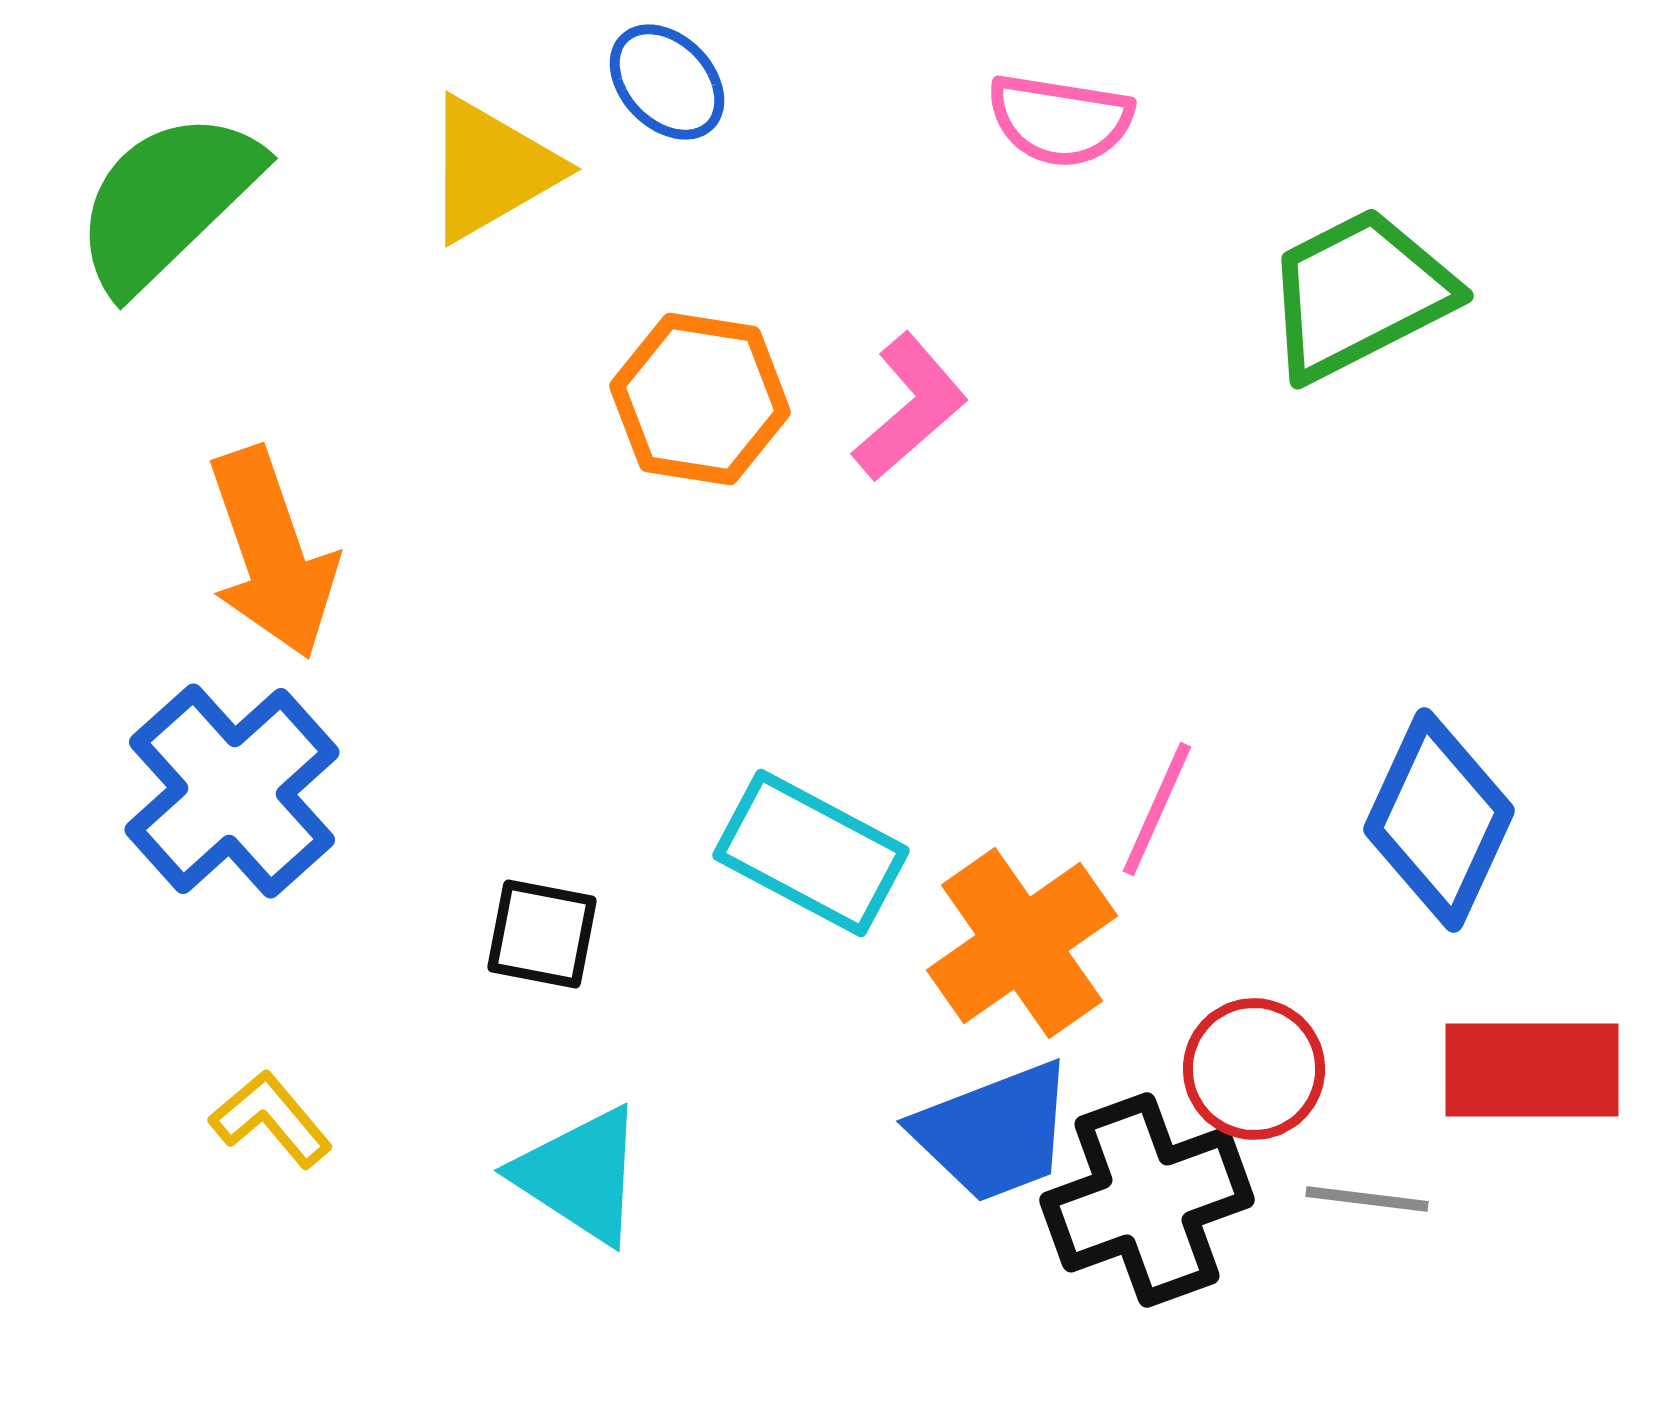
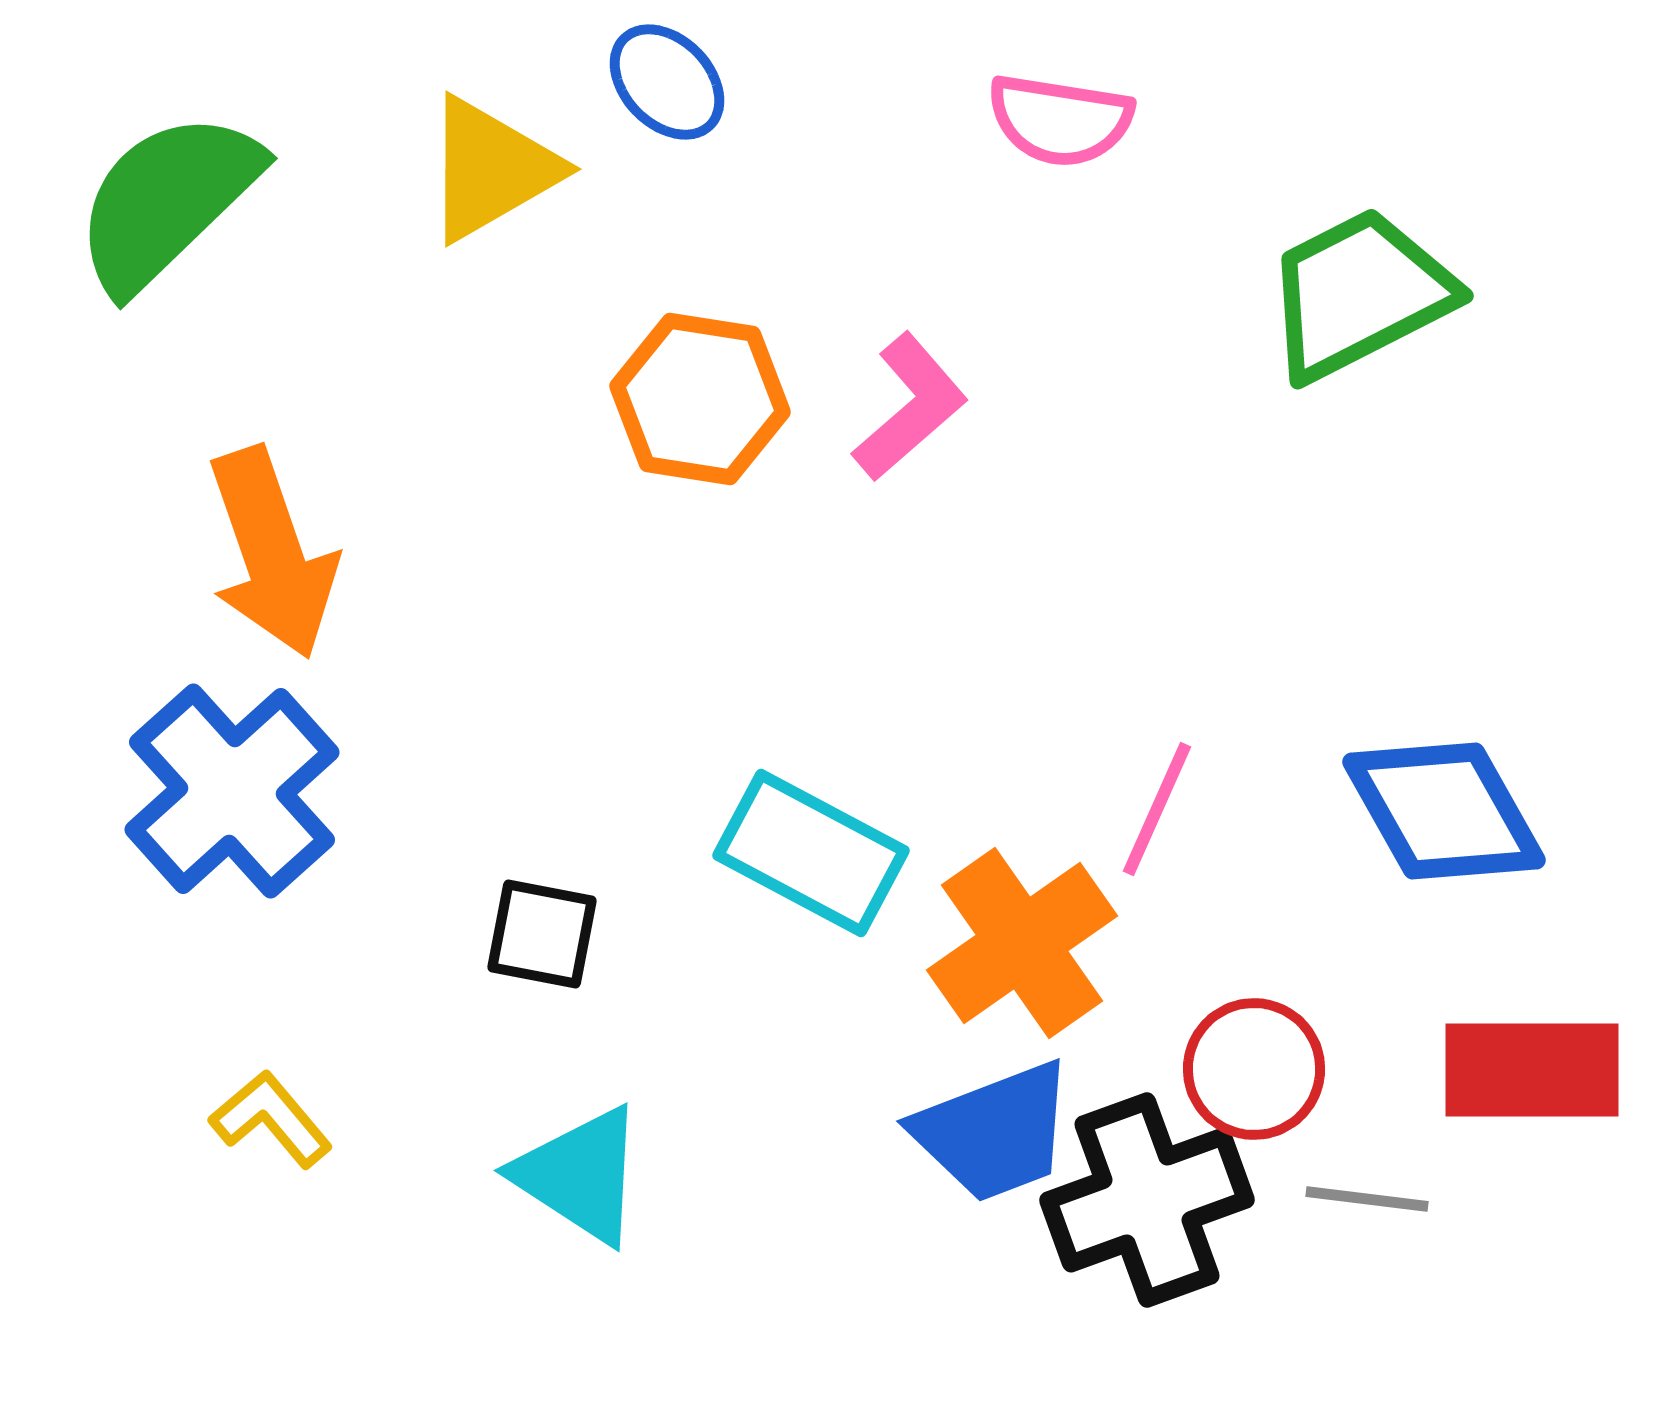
blue diamond: moved 5 px right, 9 px up; rotated 54 degrees counterclockwise
